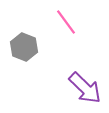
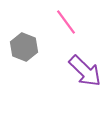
purple arrow: moved 17 px up
